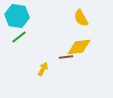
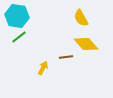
yellow diamond: moved 7 px right, 3 px up; rotated 55 degrees clockwise
yellow arrow: moved 1 px up
